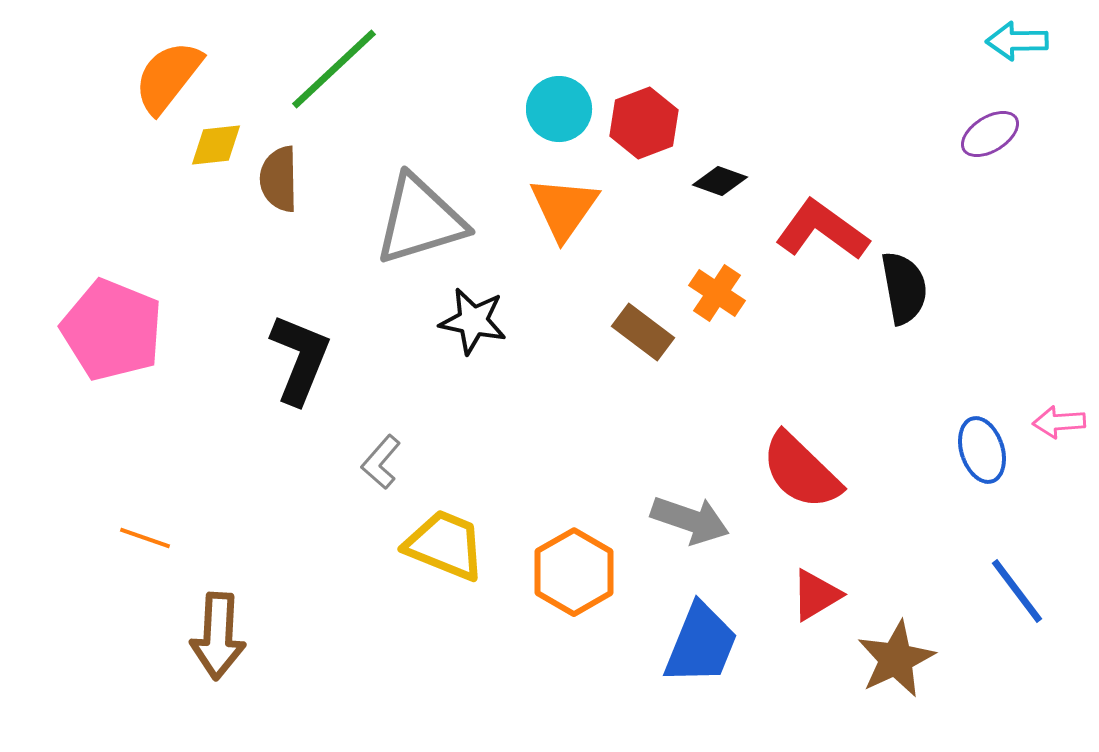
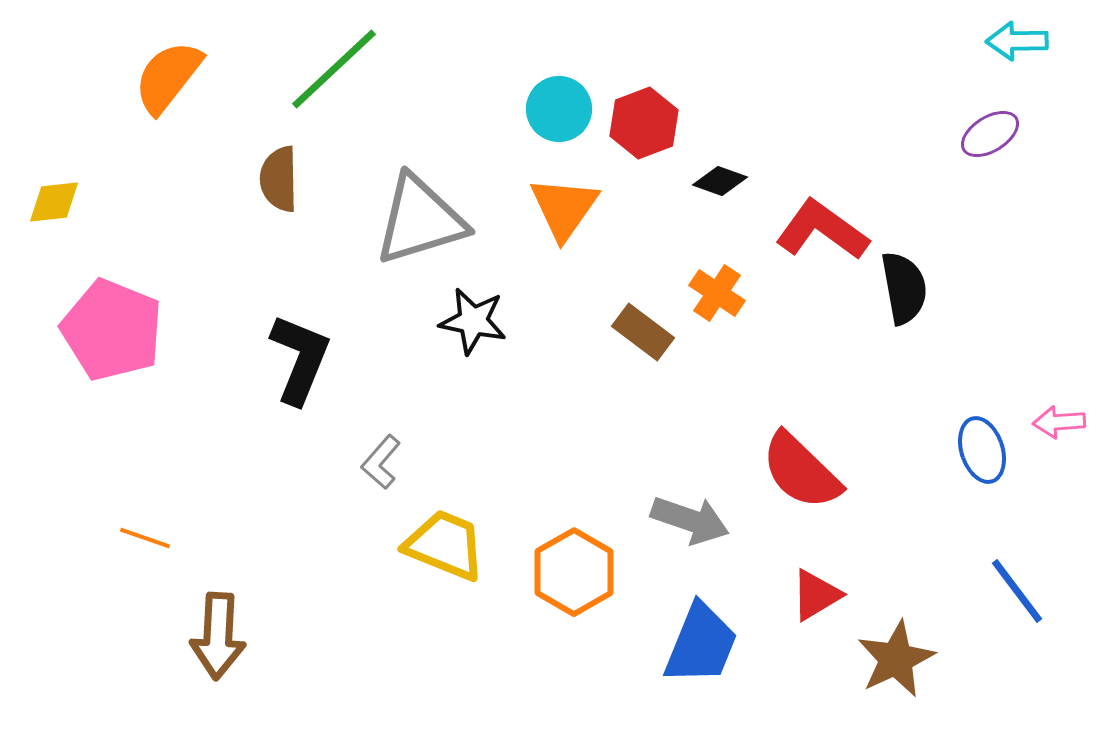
yellow diamond: moved 162 px left, 57 px down
